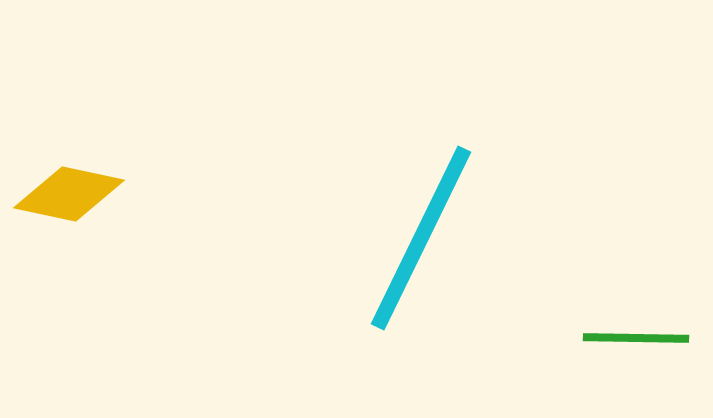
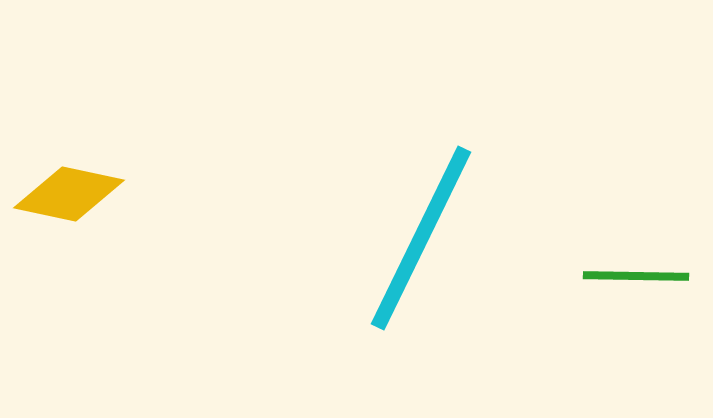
green line: moved 62 px up
